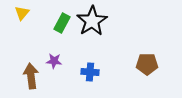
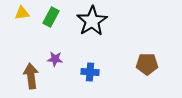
yellow triangle: rotated 42 degrees clockwise
green rectangle: moved 11 px left, 6 px up
purple star: moved 1 px right, 2 px up
